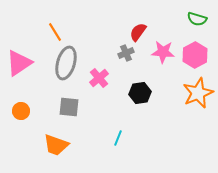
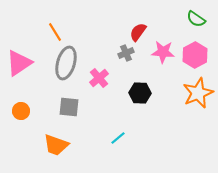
green semicircle: moved 1 px left; rotated 18 degrees clockwise
black hexagon: rotated 10 degrees clockwise
cyan line: rotated 28 degrees clockwise
